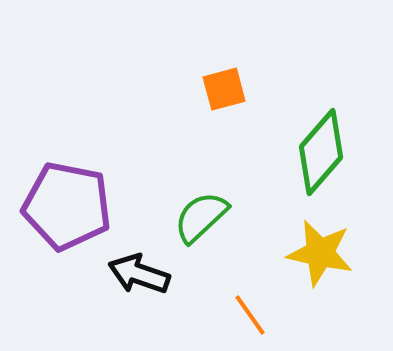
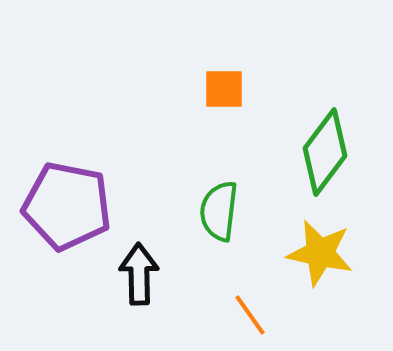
orange square: rotated 15 degrees clockwise
green diamond: moved 4 px right; rotated 4 degrees counterclockwise
green semicircle: moved 18 px right, 6 px up; rotated 40 degrees counterclockwise
black arrow: rotated 70 degrees clockwise
